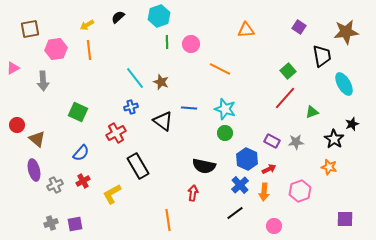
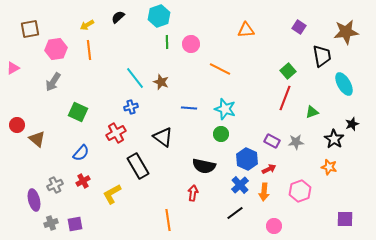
gray arrow at (43, 81): moved 10 px right, 1 px down; rotated 36 degrees clockwise
red line at (285, 98): rotated 20 degrees counterclockwise
black triangle at (163, 121): moved 16 px down
green circle at (225, 133): moved 4 px left, 1 px down
purple ellipse at (34, 170): moved 30 px down
